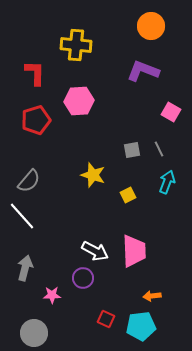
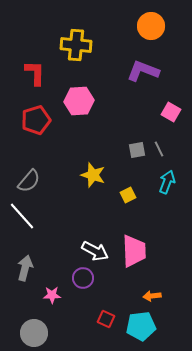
gray square: moved 5 px right
